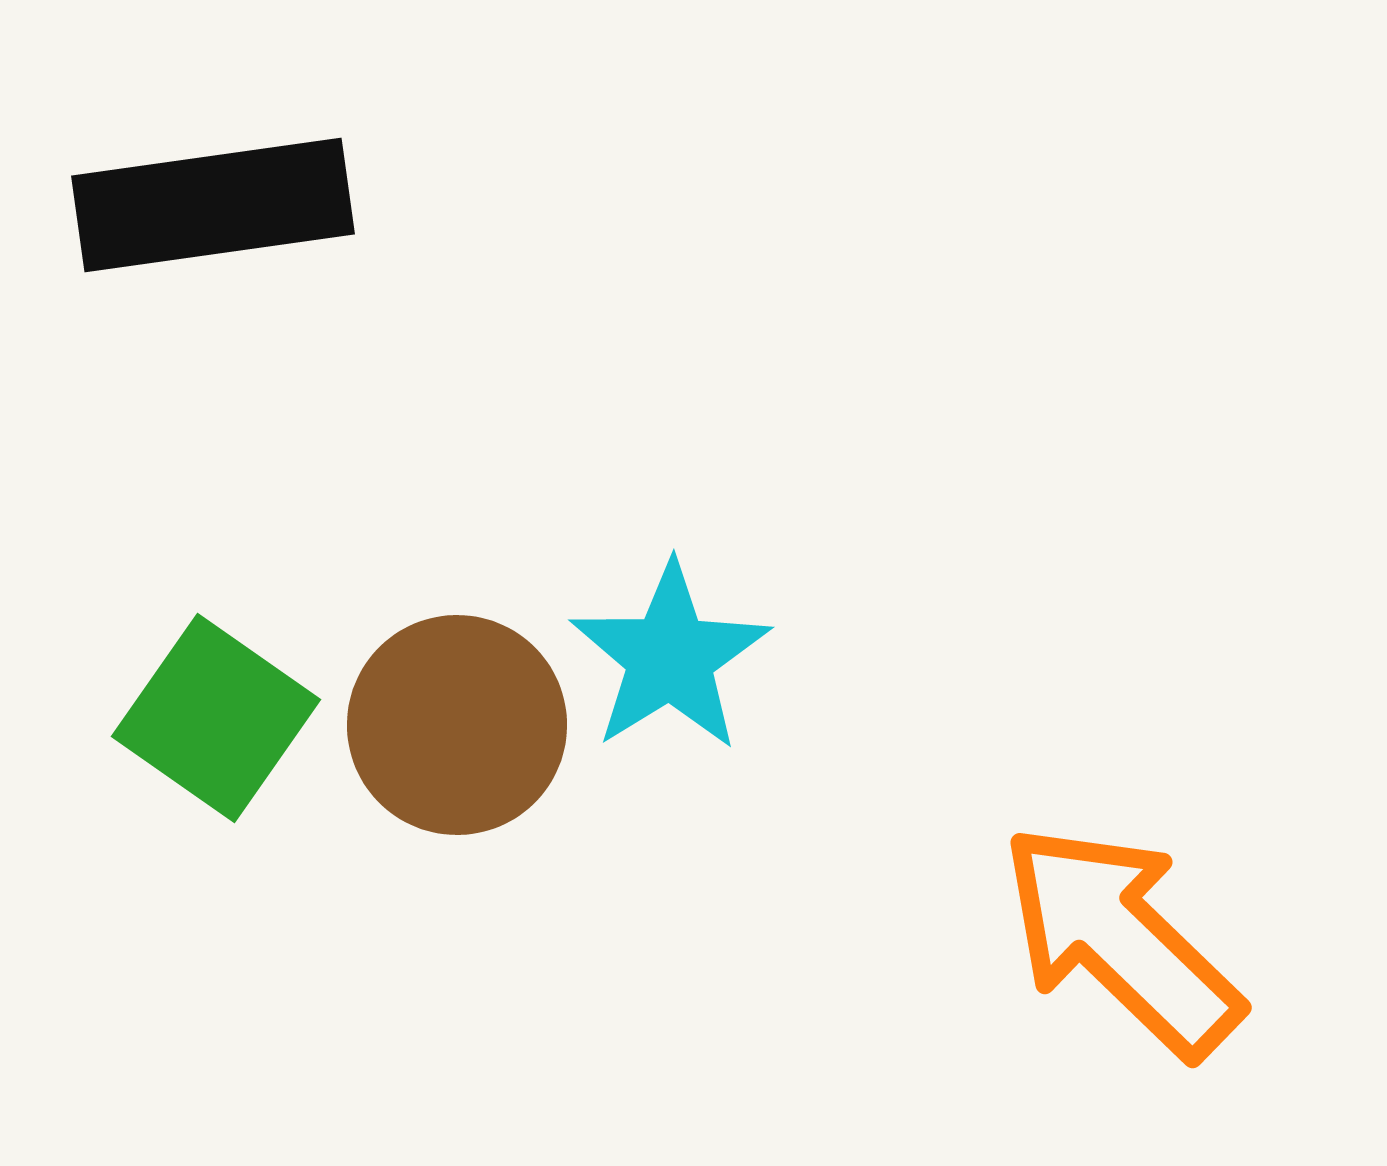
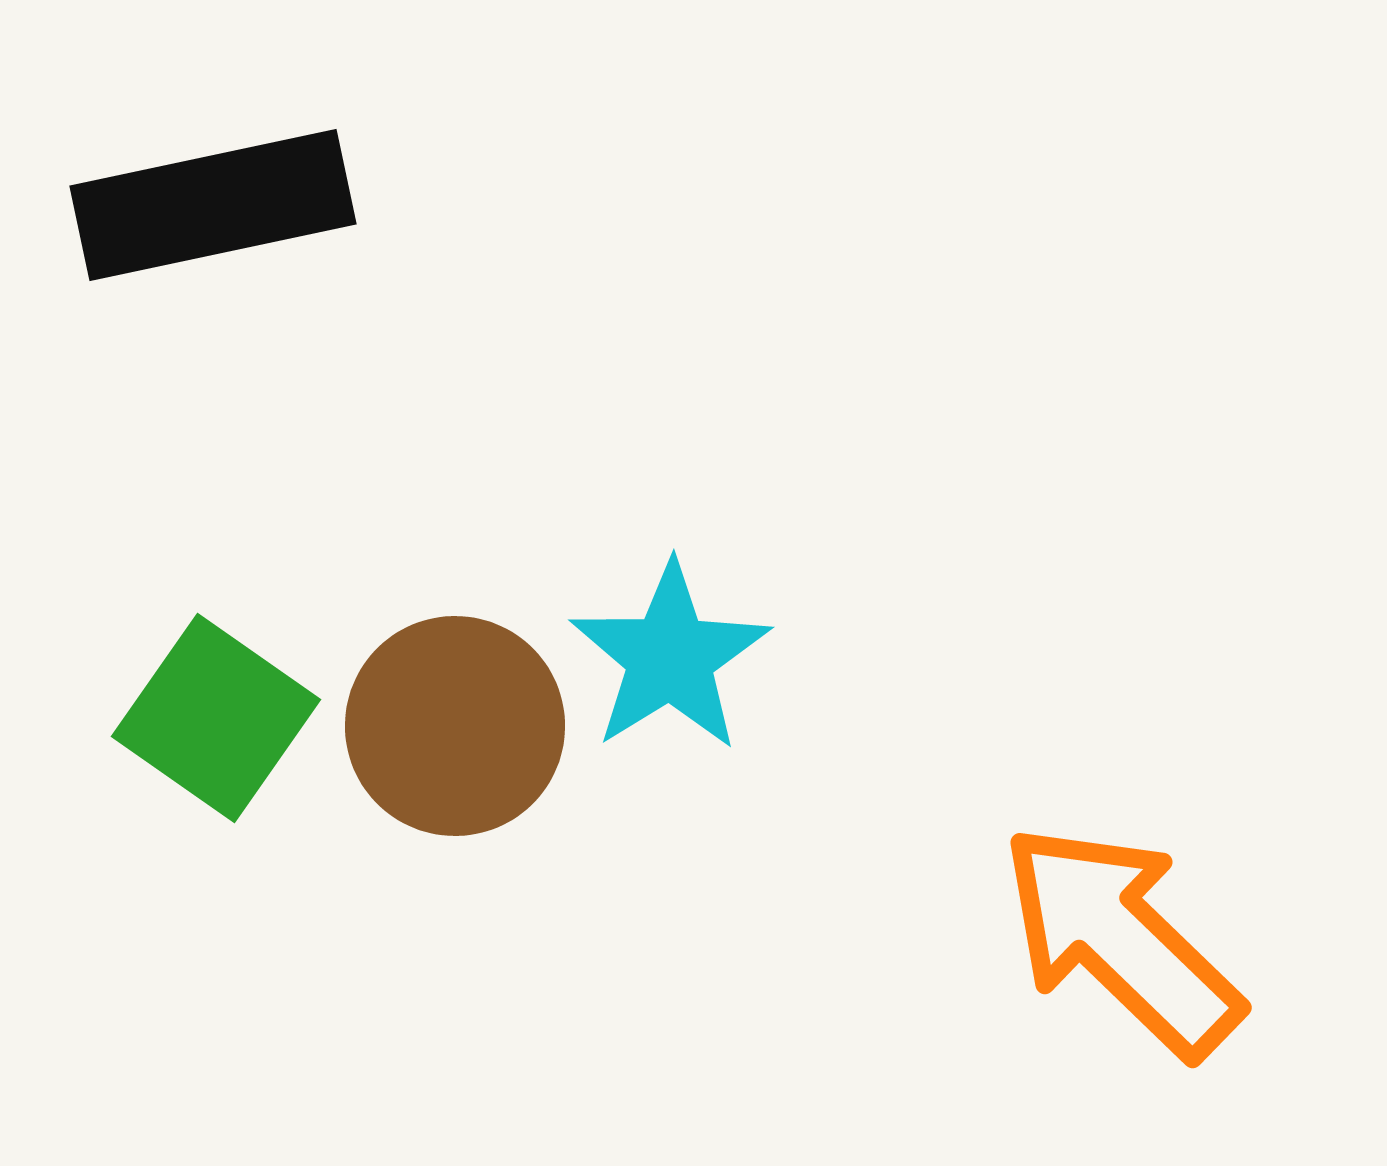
black rectangle: rotated 4 degrees counterclockwise
brown circle: moved 2 px left, 1 px down
